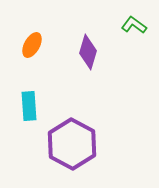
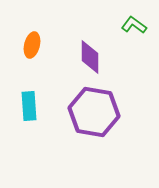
orange ellipse: rotated 15 degrees counterclockwise
purple diamond: moved 2 px right, 5 px down; rotated 16 degrees counterclockwise
purple hexagon: moved 22 px right, 32 px up; rotated 18 degrees counterclockwise
